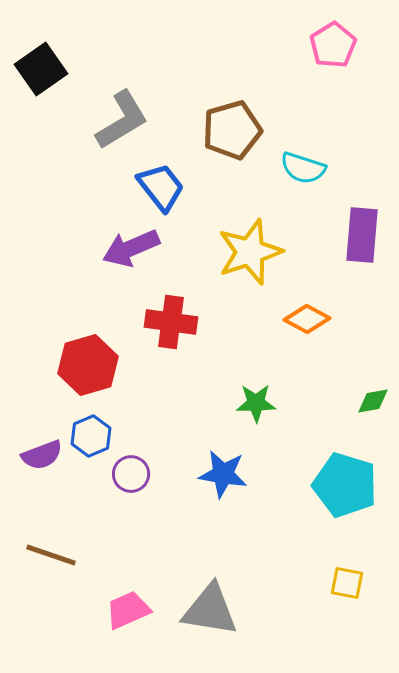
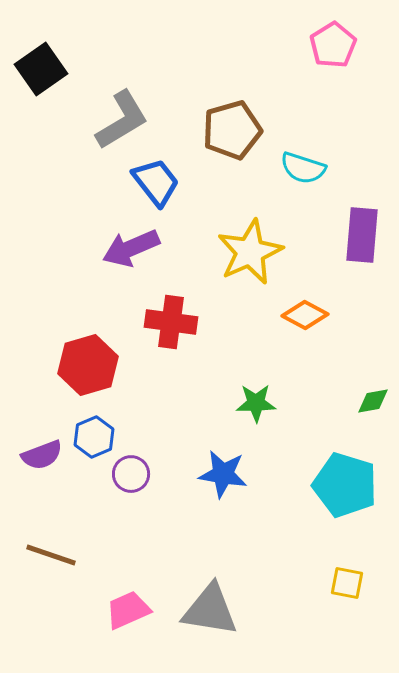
blue trapezoid: moved 5 px left, 5 px up
yellow star: rotated 6 degrees counterclockwise
orange diamond: moved 2 px left, 4 px up
blue hexagon: moved 3 px right, 1 px down
